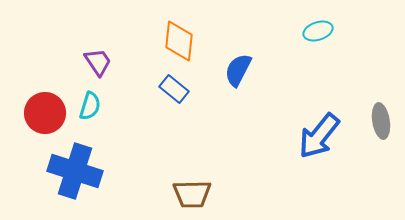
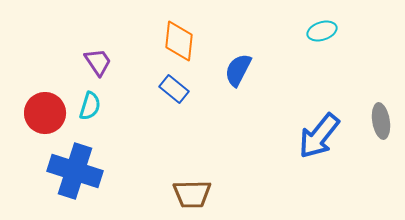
cyan ellipse: moved 4 px right
